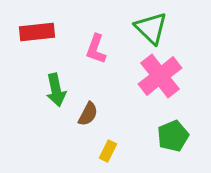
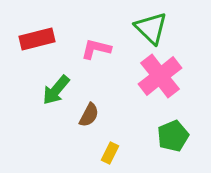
red rectangle: moved 7 px down; rotated 8 degrees counterclockwise
pink L-shape: rotated 84 degrees clockwise
green arrow: rotated 52 degrees clockwise
brown semicircle: moved 1 px right, 1 px down
yellow rectangle: moved 2 px right, 2 px down
